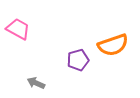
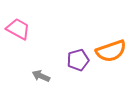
orange semicircle: moved 2 px left, 6 px down
gray arrow: moved 5 px right, 7 px up
